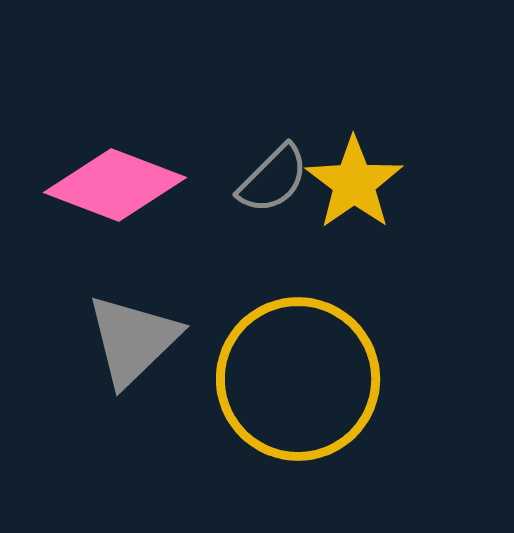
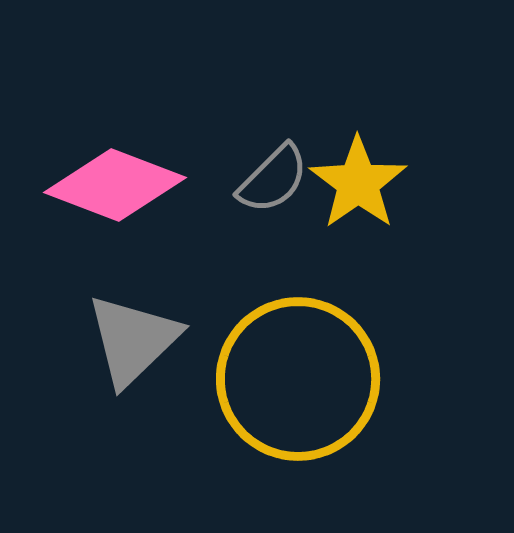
yellow star: moved 4 px right
